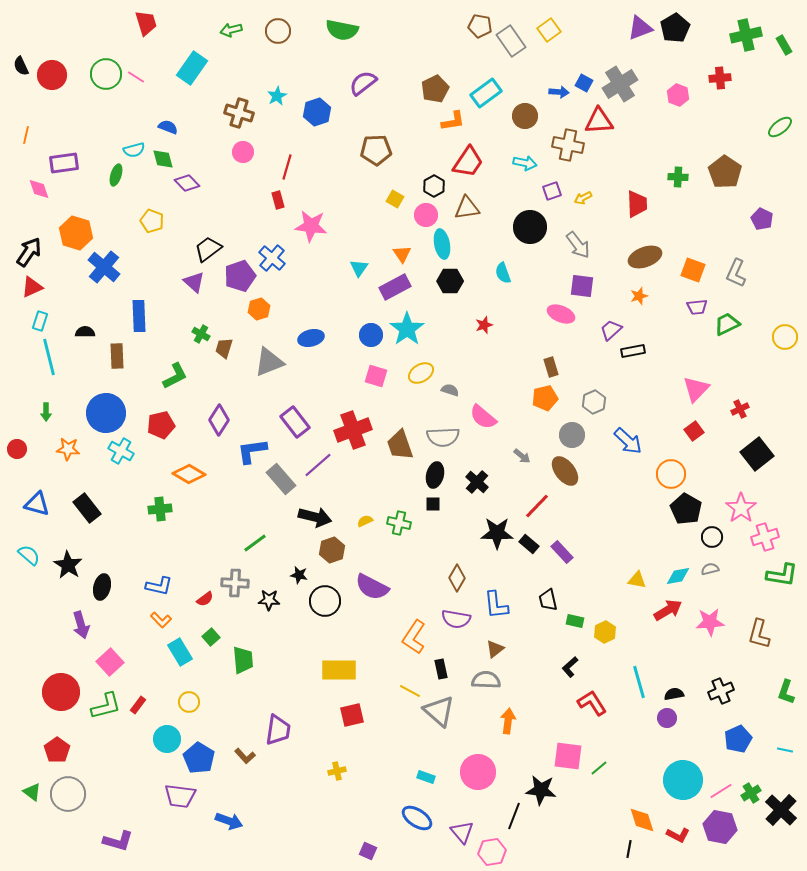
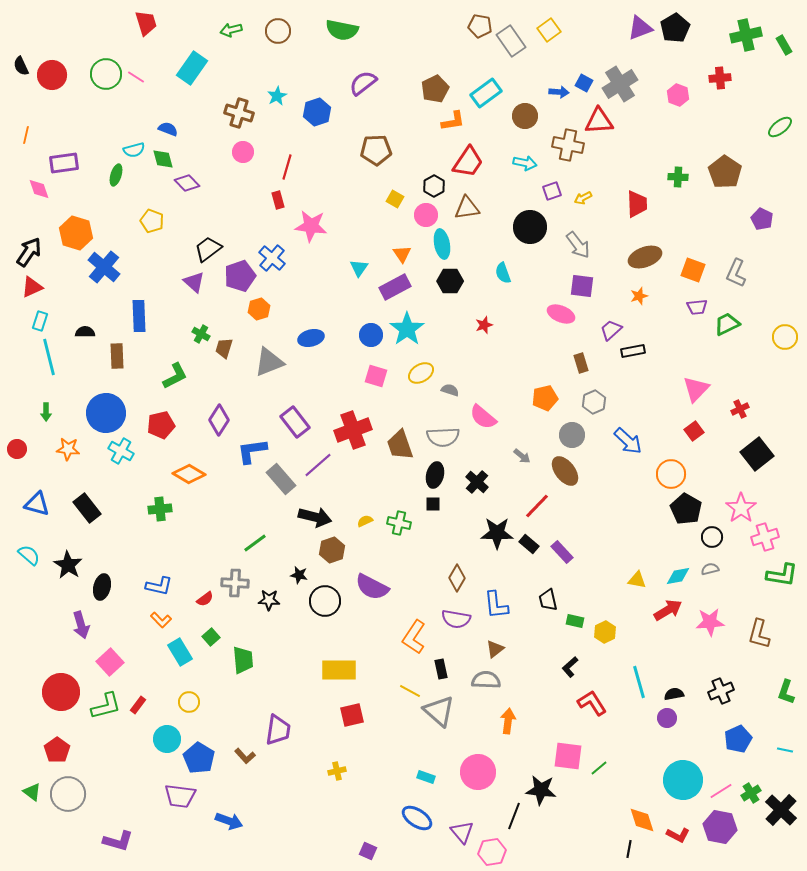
blue semicircle at (168, 127): moved 2 px down
brown rectangle at (551, 367): moved 30 px right, 4 px up
